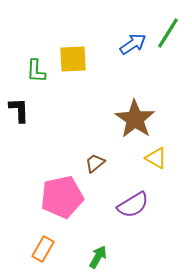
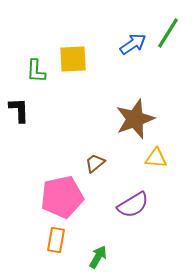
brown star: rotated 18 degrees clockwise
yellow triangle: rotated 25 degrees counterclockwise
orange rectangle: moved 13 px right, 9 px up; rotated 20 degrees counterclockwise
